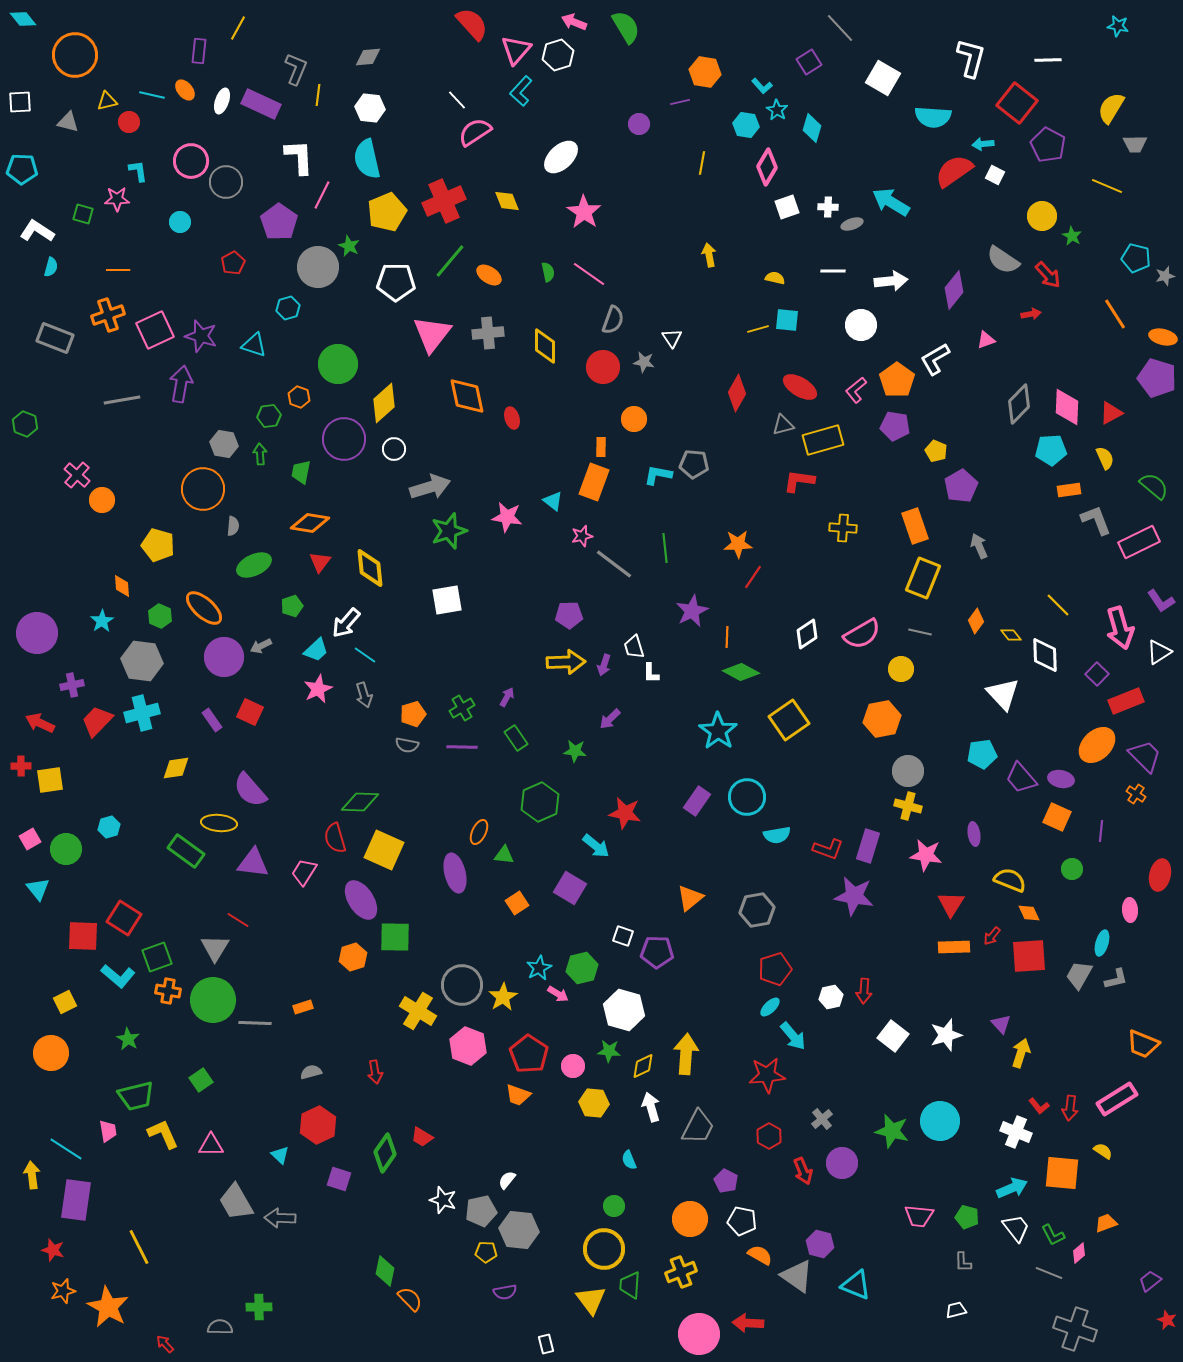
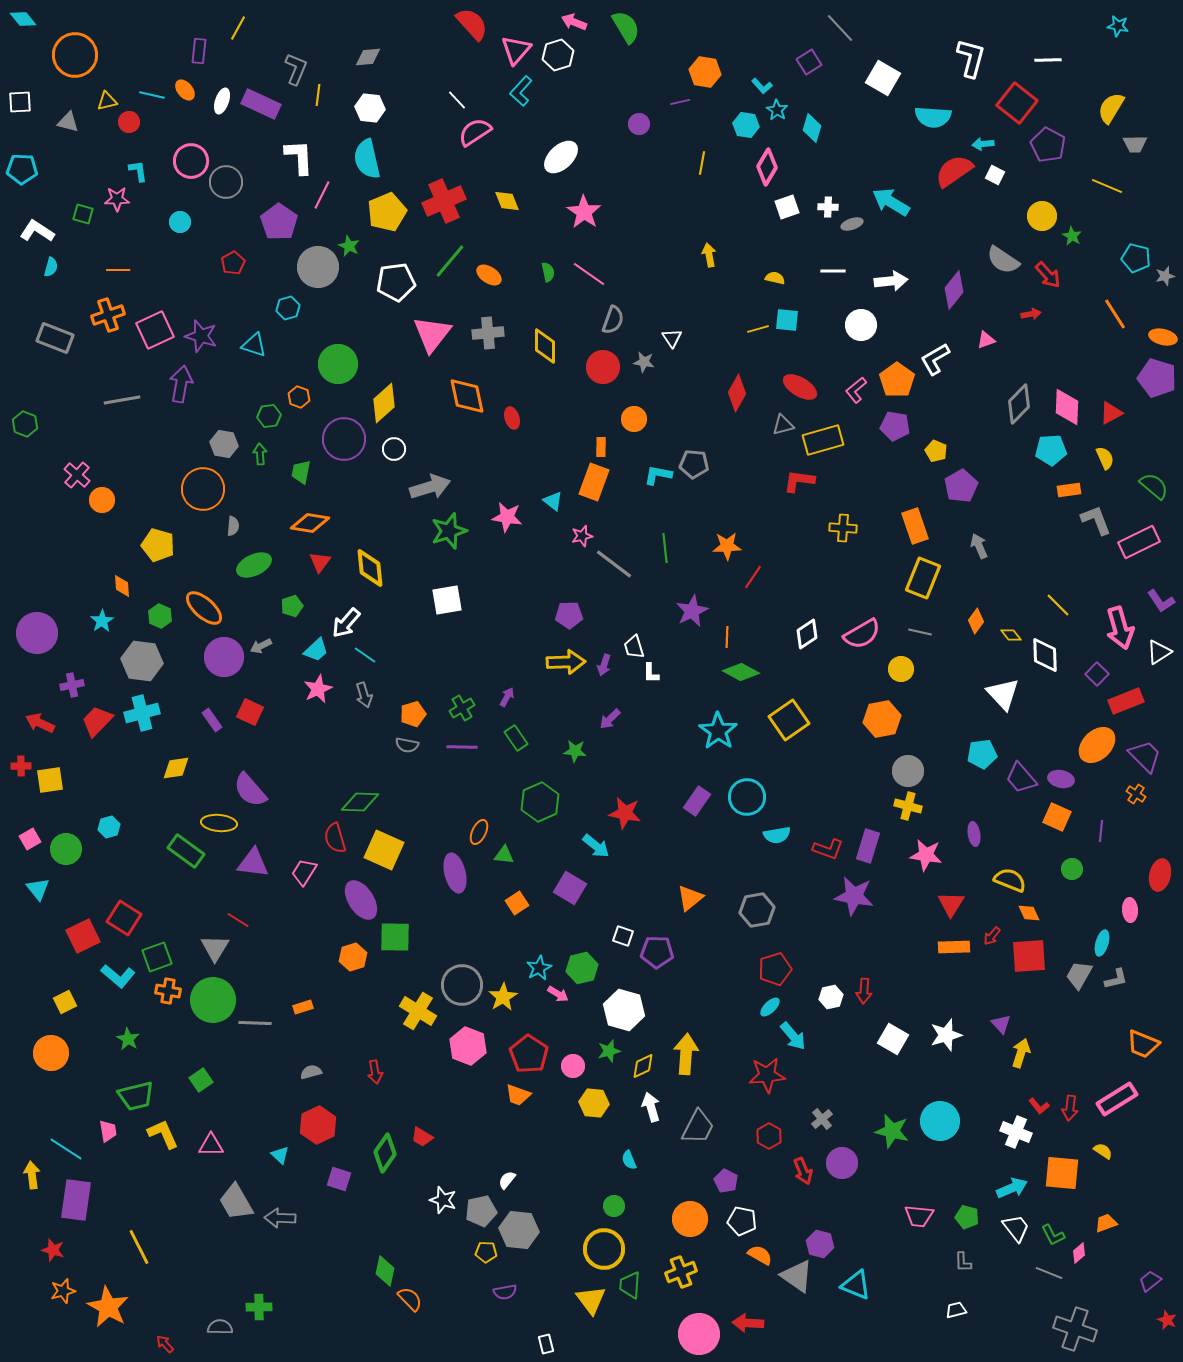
white pentagon at (396, 282): rotated 9 degrees counterclockwise
orange star at (738, 544): moved 11 px left, 2 px down
red square at (83, 936): rotated 28 degrees counterclockwise
white square at (893, 1036): moved 3 px down; rotated 8 degrees counterclockwise
green star at (609, 1051): rotated 20 degrees counterclockwise
